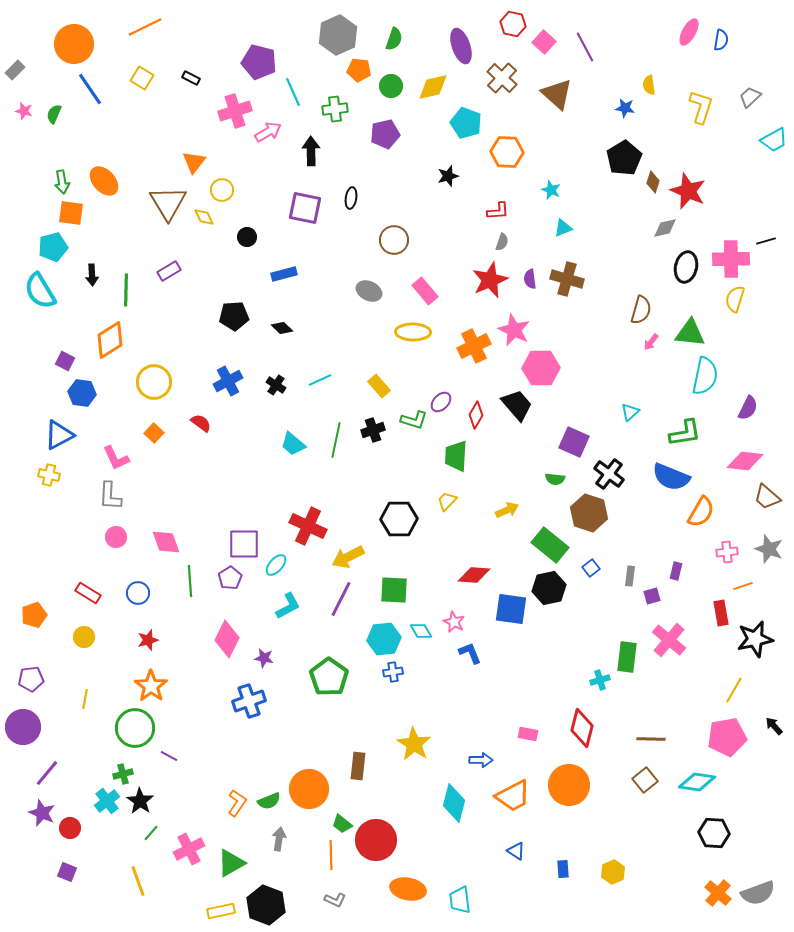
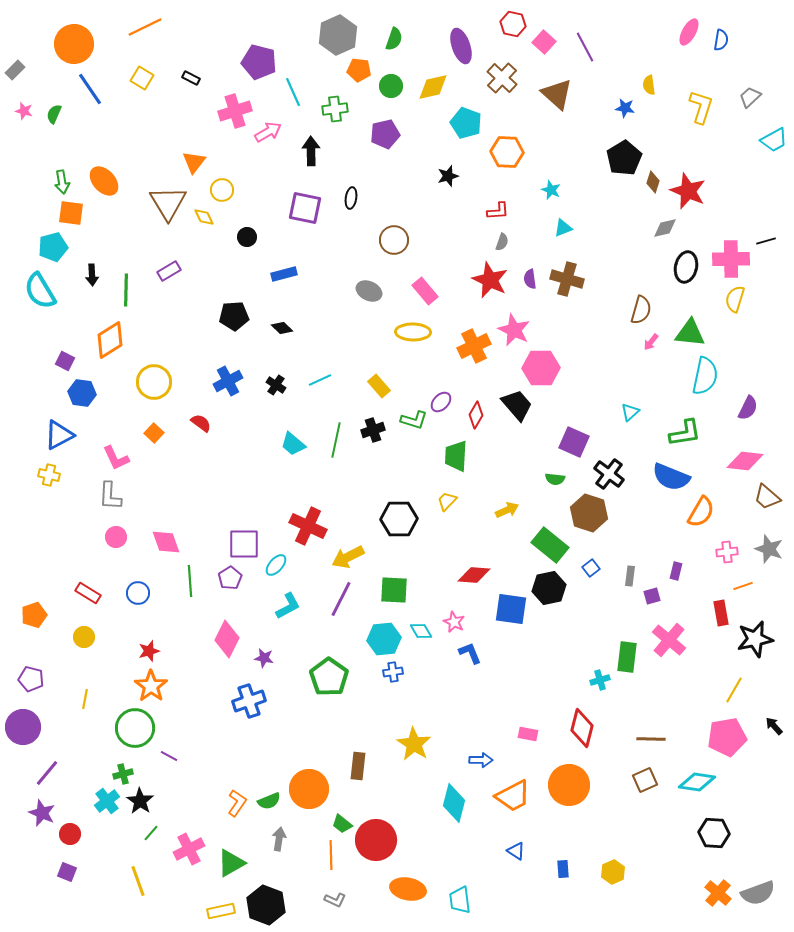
red star at (490, 280): rotated 24 degrees counterclockwise
red star at (148, 640): moved 1 px right, 11 px down
purple pentagon at (31, 679): rotated 20 degrees clockwise
brown square at (645, 780): rotated 15 degrees clockwise
red circle at (70, 828): moved 6 px down
